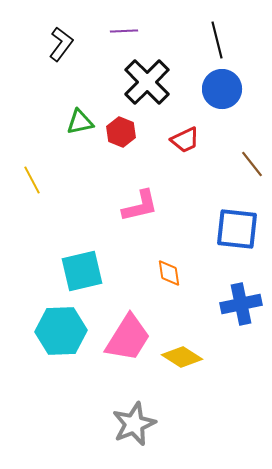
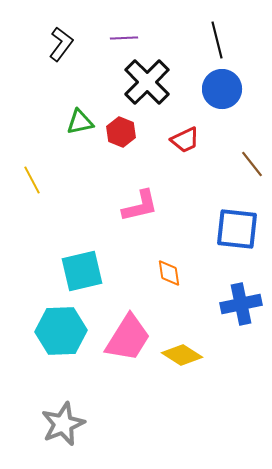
purple line: moved 7 px down
yellow diamond: moved 2 px up
gray star: moved 71 px left
